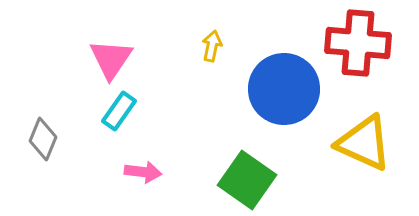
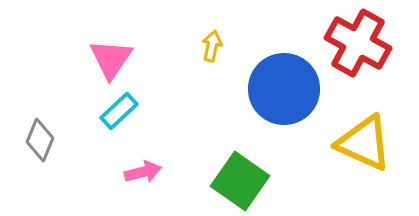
red cross: rotated 24 degrees clockwise
cyan rectangle: rotated 12 degrees clockwise
gray diamond: moved 3 px left, 1 px down
pink arrow: rotated 21 degrees counterclockwise
green square: moved 7 px left, 1 px down
